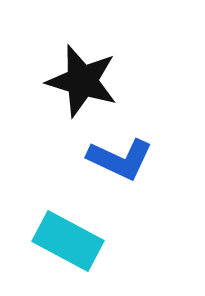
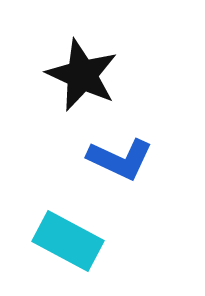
black star: moved 6 px up; rotated 8 degrees clockwise
